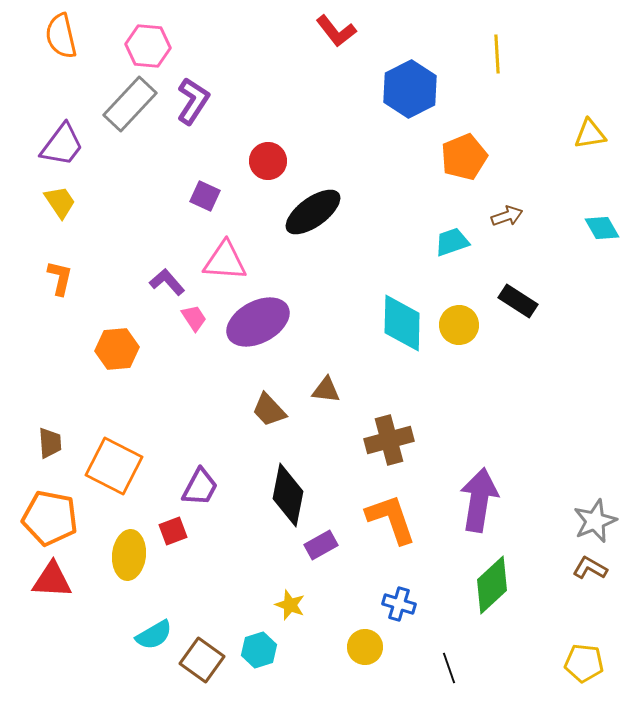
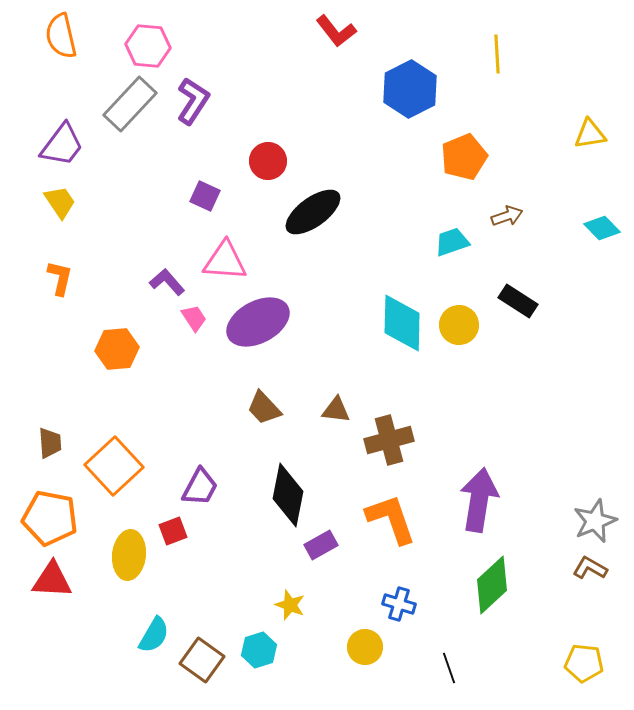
cyan diamond at (602, 228): rotated 15 degrees counterclockwise
brown triangle at (326, 390): moved 10 px right, 20 px down
brown trapezoid at (269, 410): moved 5 px left, 2 px up
orange square at (114, 466): rotated 20 degrees clockwise
cyan semicircle at (154, 635): rotated 30 degrees counterclockwise
